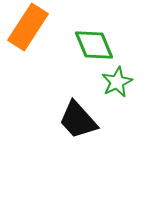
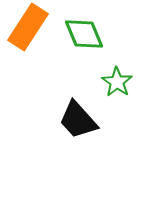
green diamond: moved 10 px left, 11 px up
green star: rotated 12 degrees counterclockwise
